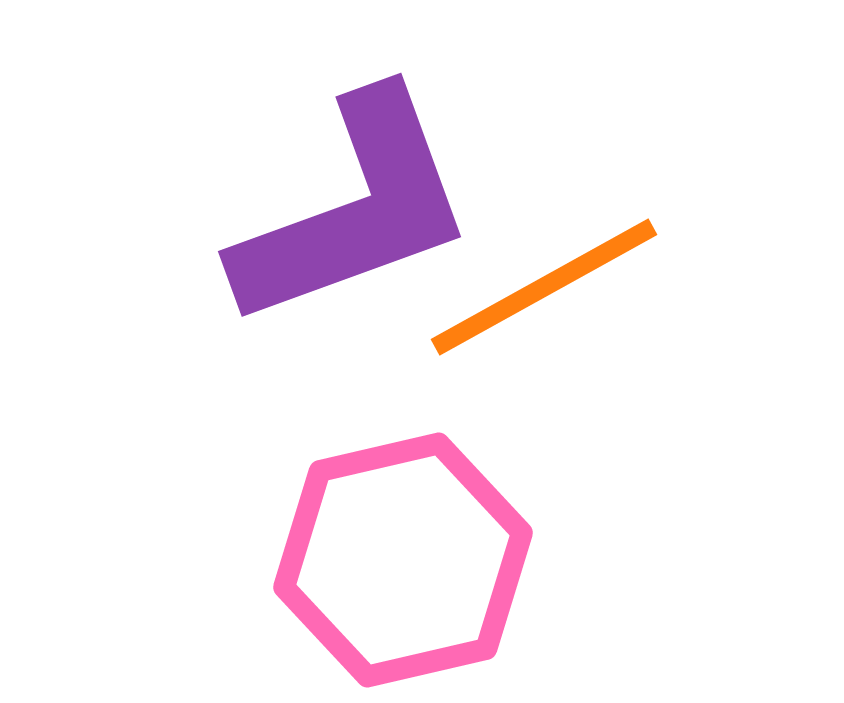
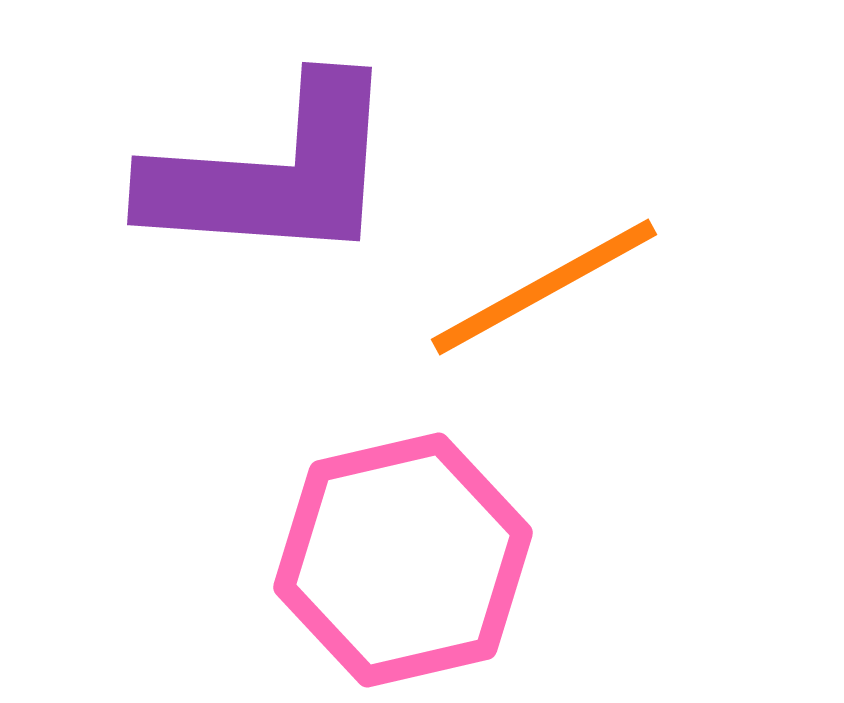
purple L-shape: moved 81 px left, 37 px up; rotated 24 degrees clockwise
